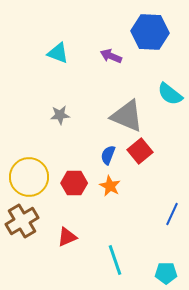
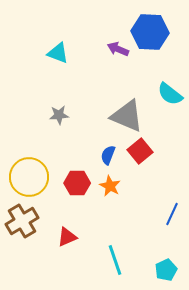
purple arrow: moved 7 px right, 7 px up
gray star: moved 1 px left
red hexagon: moved 3 px right
cyan pentagon: moved 3 px up; rotated 25 degrees counterclockwise
